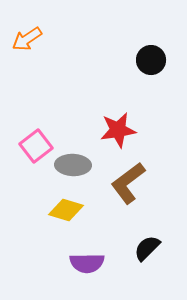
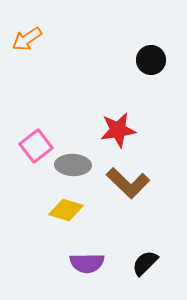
brown L-shape: rotated 99 degrees counterclockwise
black semicircle: moved 2 px left, 15 px down
